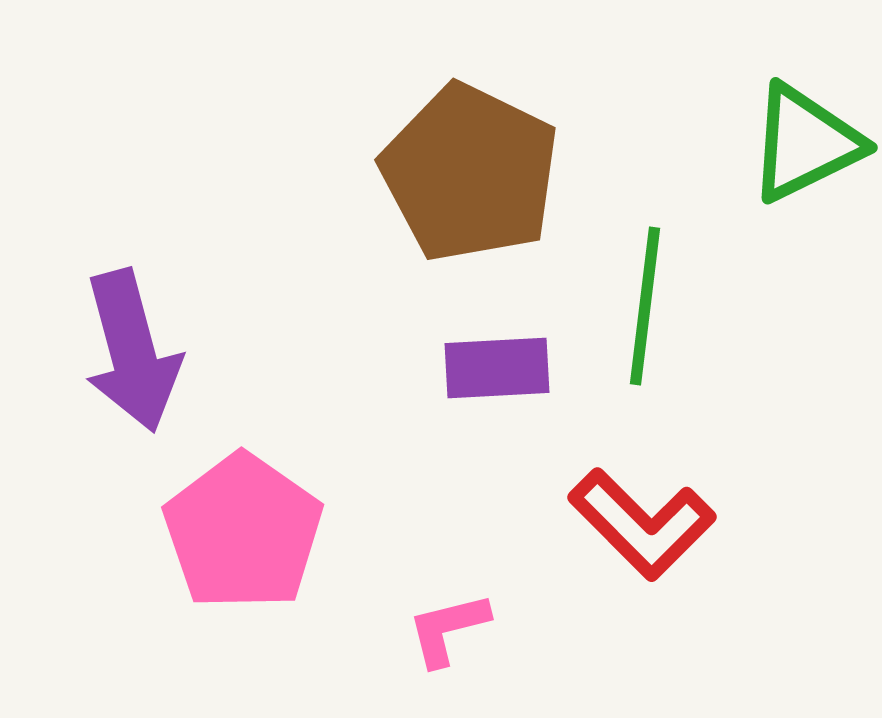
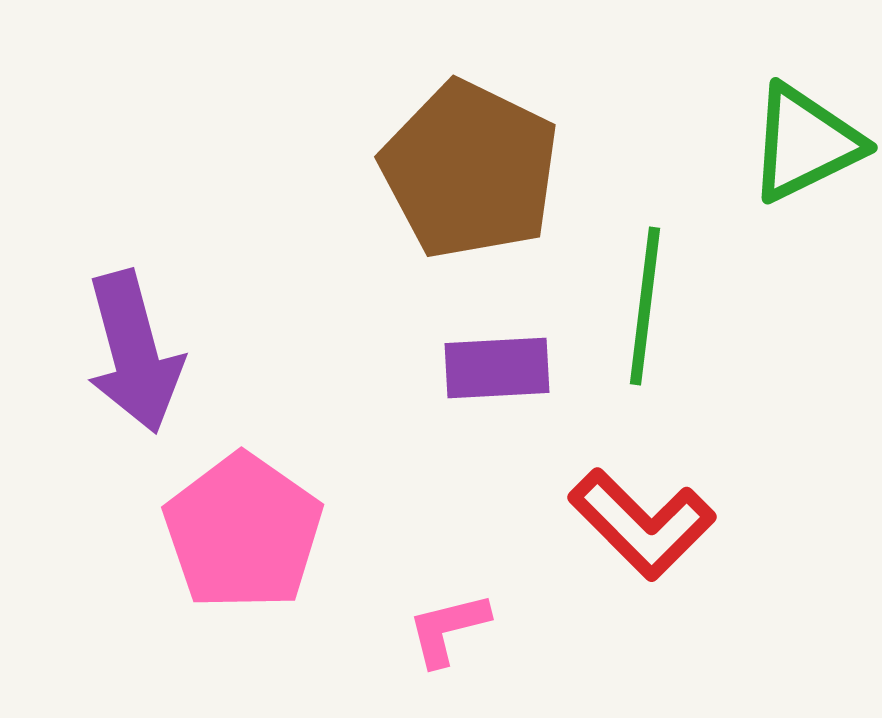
brown pentagon: moved 3 px up
purple arrow: moved 2 px right, 1 px down
